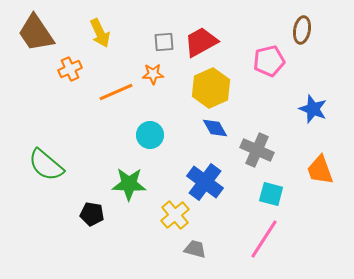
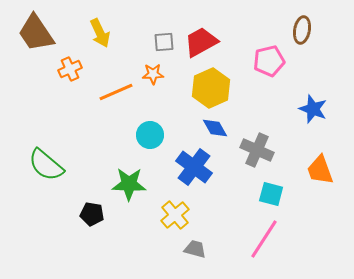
blue cross: moved 11 px left, 15 px up
